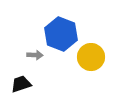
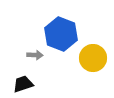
yellow circle: moved 2 px right, 1 px down
black trapezoid: moved 2 px right
